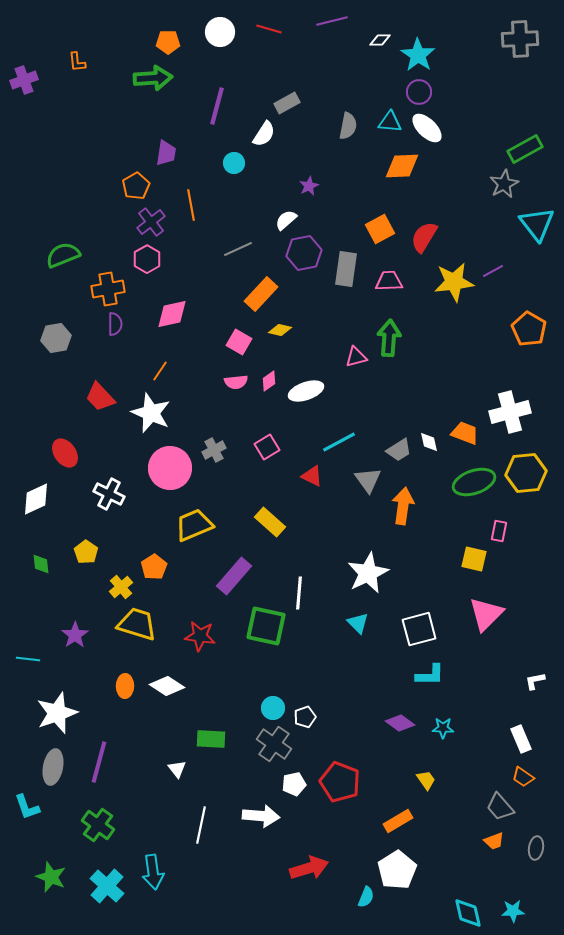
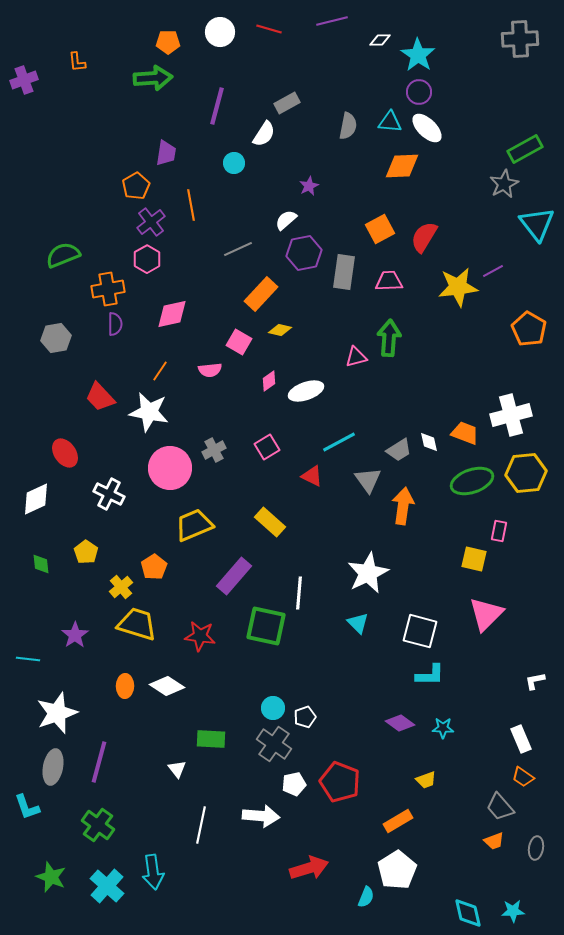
gray rectangle at (346, 269): moved 2 px left, 3 px down
yellow star at (454, 282): moved 4 px right, 5 px down
pink semicircle at (236, 382): moved 26 px left, 12 px up
white cross at (510, 412): moved 1 px right, 3 px down
white star at (151, 413): moved 2 px left, 1 px up; rotated 12 degrees counterclockwise
green ellipse at (474, 482): moved 2 px left, 1 px up
white square at (419, 629): moved 1 px right, 2 px down; rotated 30 degrees clockwise
yellow trapezoid at (426, 780): rotated 105 degrees clockwise
